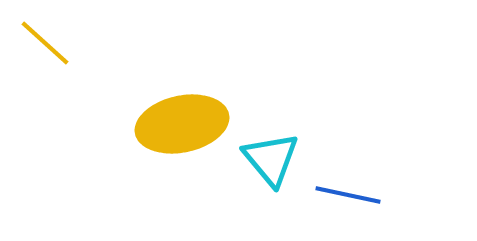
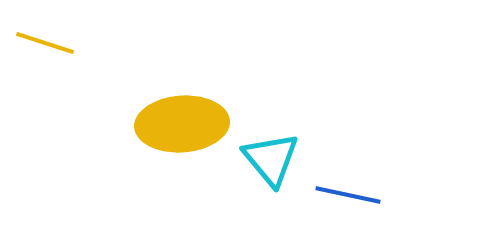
yellow line: rotated 24 degrees counterclockwise
yellow ellipse: rotated 8 degrees clockwise
